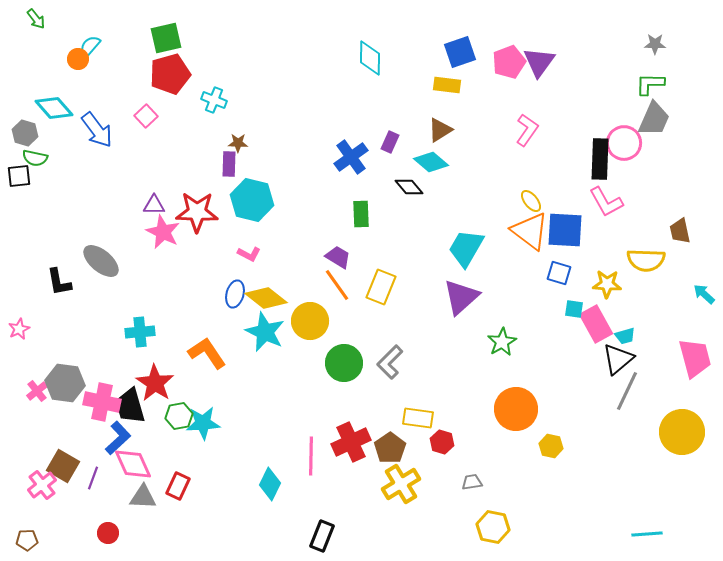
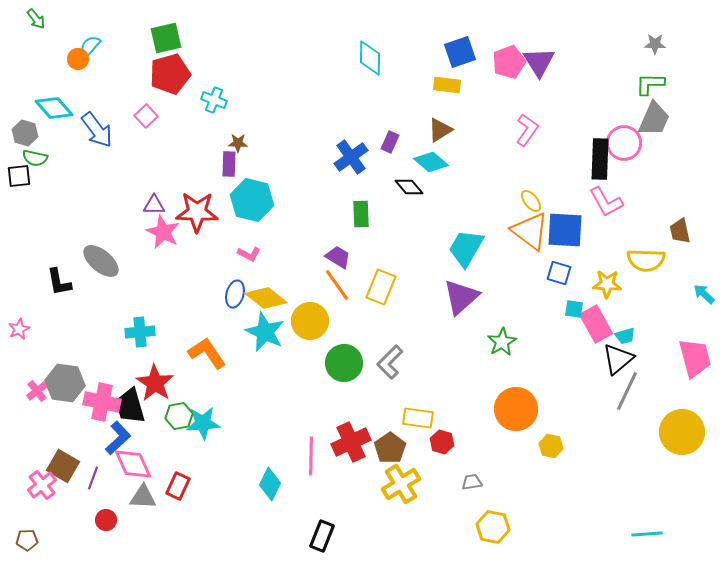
purple triangle at (539, 62): rotated 8 degrees counterclockwise
red circle at (108, 533): moved 2 px left, 13 px up
